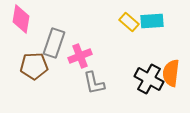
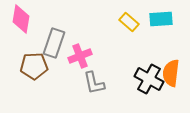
cyan rectangle: moved 9 px right, 2 px up
